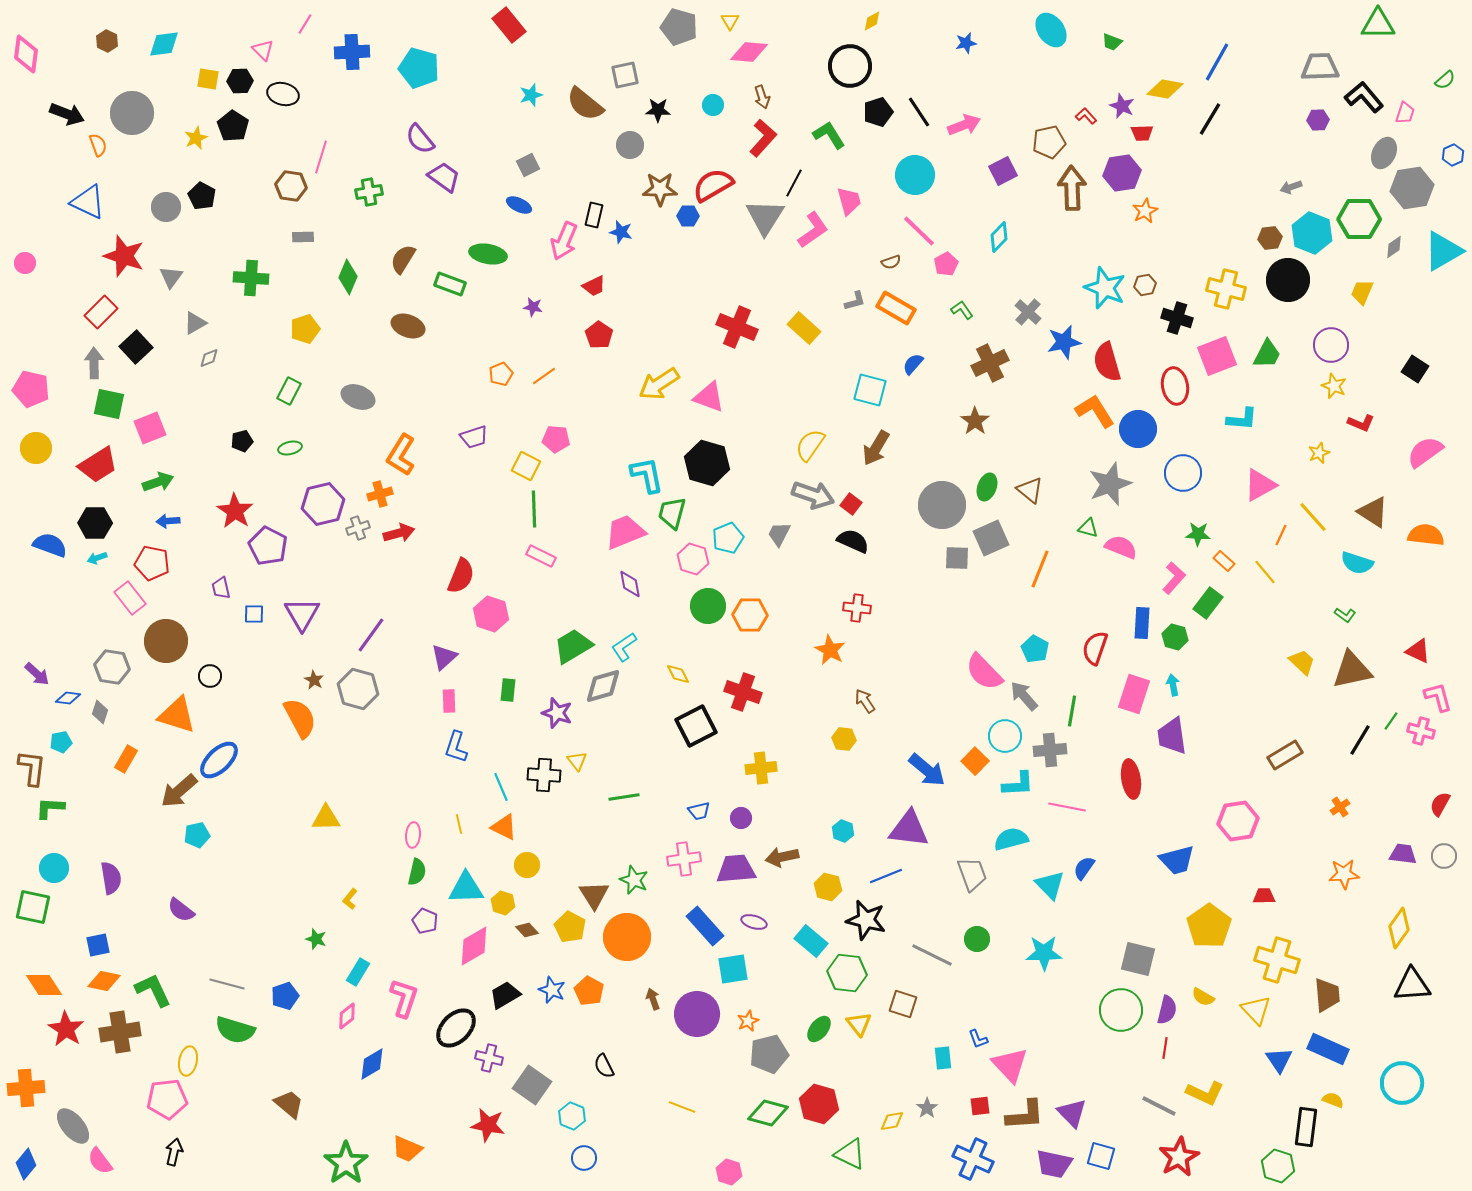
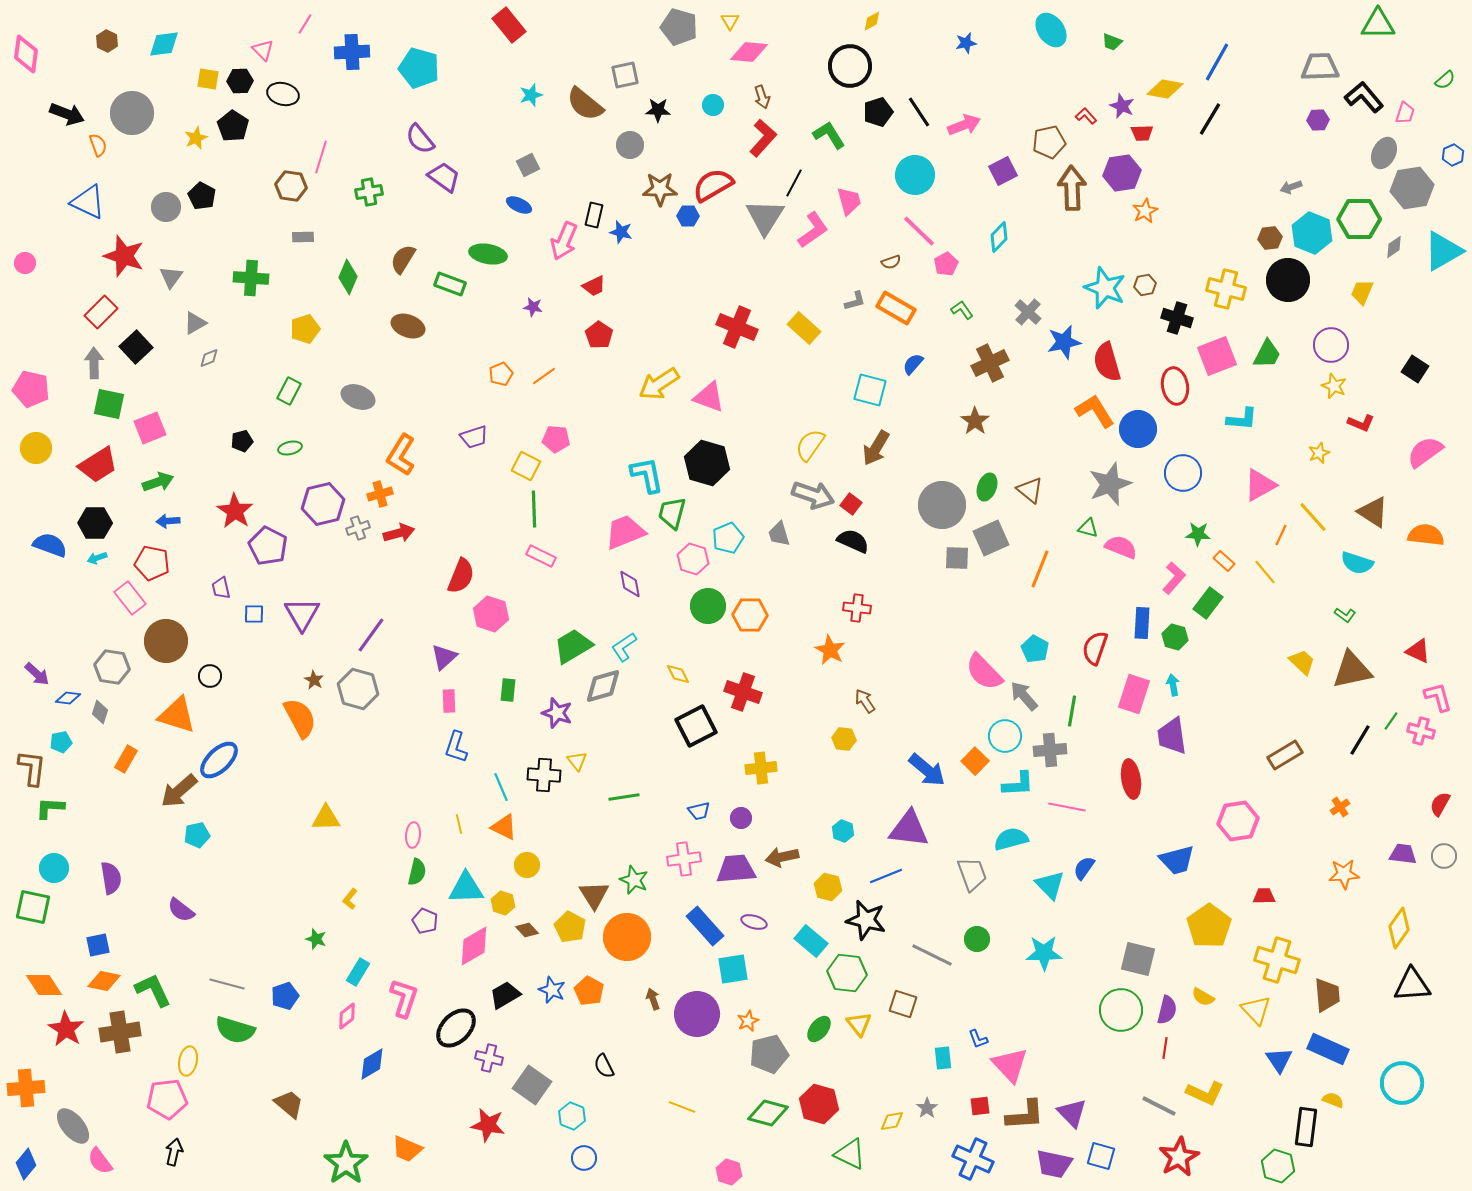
gray trapezoid at (779, 534): rotated 44 degrees counterclockwise
